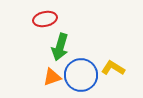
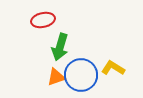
red ellipse: moved 2 px left, 1 px down
orange triangle: moved 4 px right
